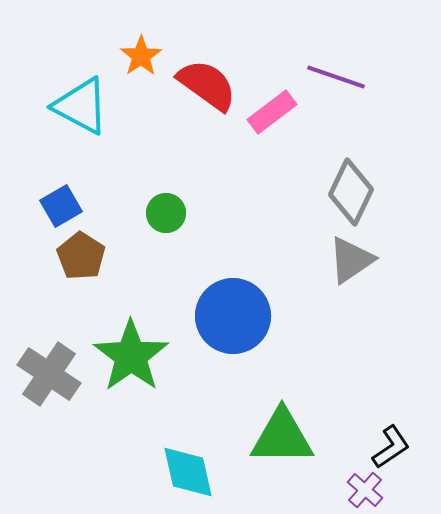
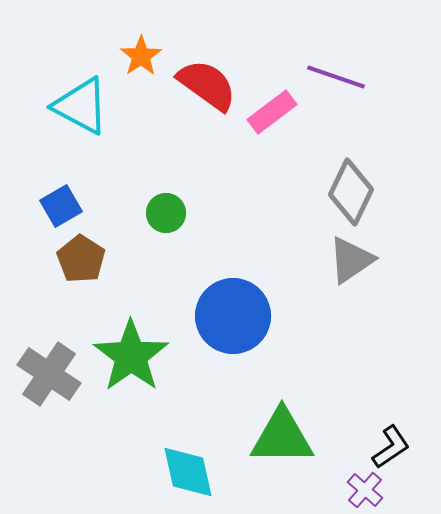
brown pentagon: moved 3 px down
